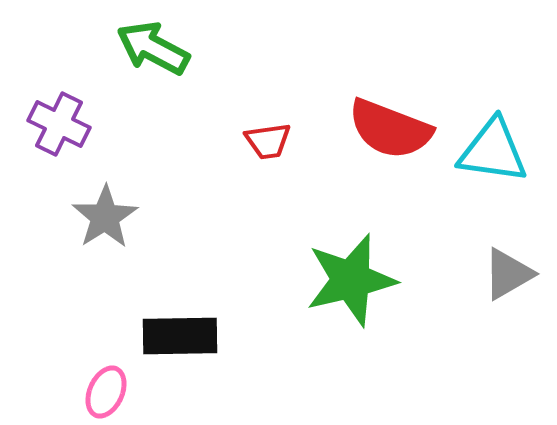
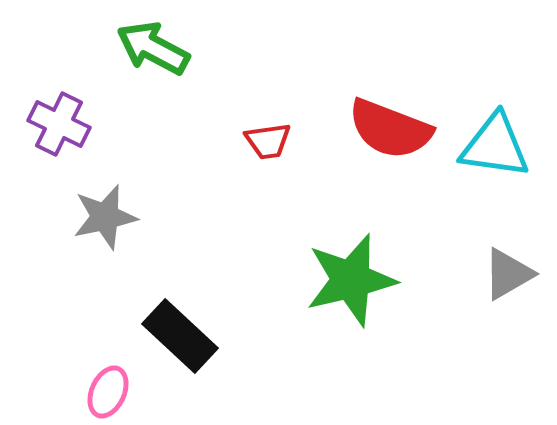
cyan triangle: moved 2 px right, 5 px up
gray star: rotated 20 degrees clockwise
black rectangle: rotated 44 degrees clockwise
pink ellipse: moved 2 px right
